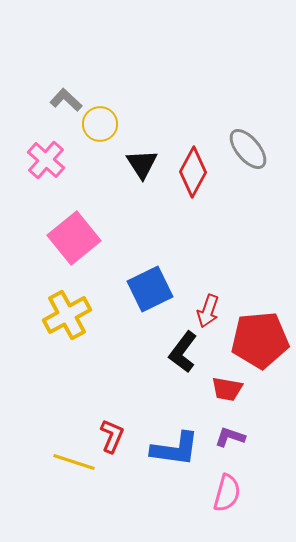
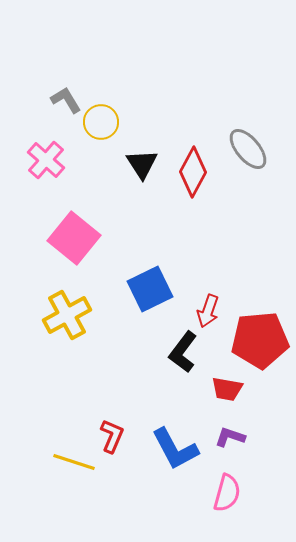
gray L-shape: rotated 16 degrees clockwise
yellow circle: moved 1 px right, 2 px up
pink square: rotated 12 degrees counterclockwise
blue L-shape: rotated 54 degrees clockwise
